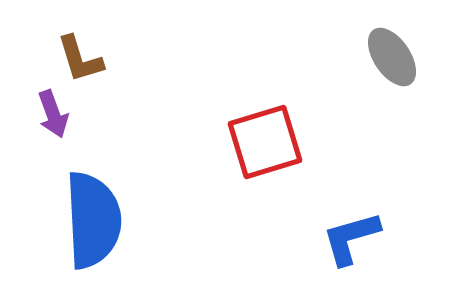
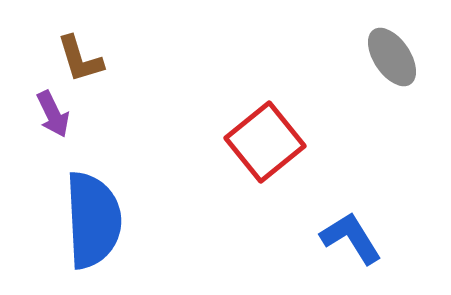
purple arrow: rotated 6 degrees counterclockwise
red square: rotated 22 degrees counterclockwise
blue L-shape: rotated 74 degrees clockwise
